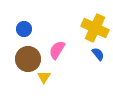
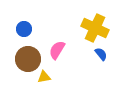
blue semicircle: moved 3 px right
yellow triangle: rotated 48 degrees clockwise
